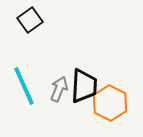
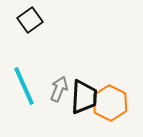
black trapezoid: moved 11 px down
